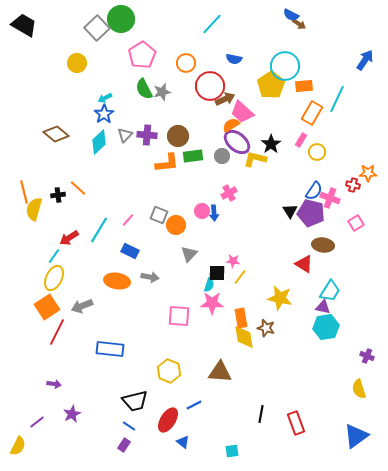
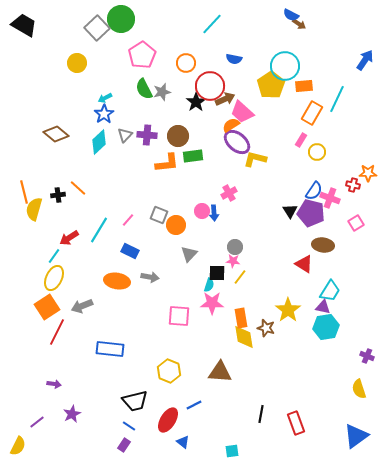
black star at (271, 144): moved 75 px left, 42 px up
gray circle at (222, 156): moved 13 px right, 91 px down
yellow star at (280, 298): moved 8 px right, 12 px down; rotated 25 degrees clockwise
